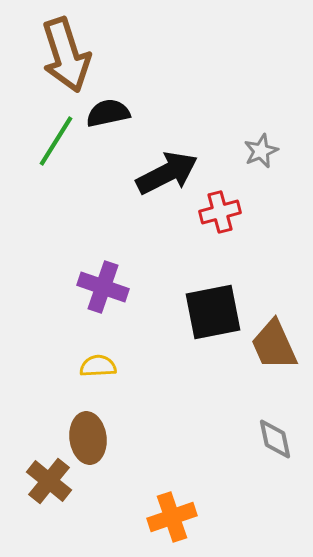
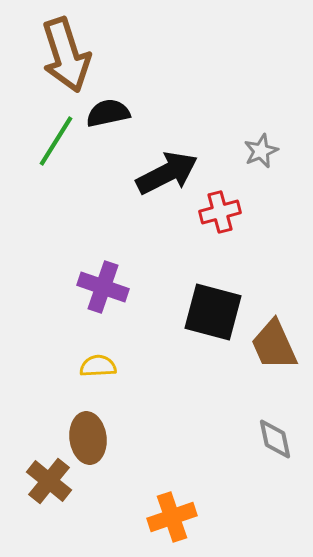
black square: rotated 26 degrees clockwise
